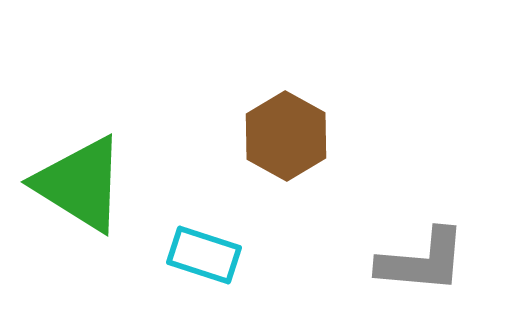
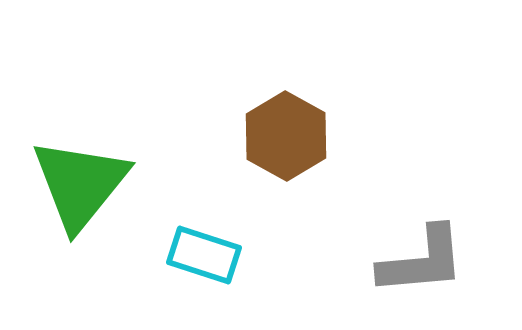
green triangle: rotated 37 degrees clockwise
gray L-shape: rotated 10 degrees counterclockwise
